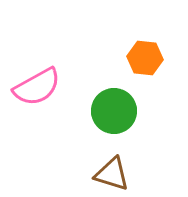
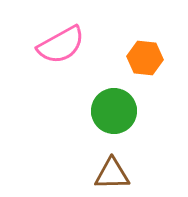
pink semicircle: moved 24 px right, 42 px up
brown triangle: rotated 18 degrees counterclockwise
